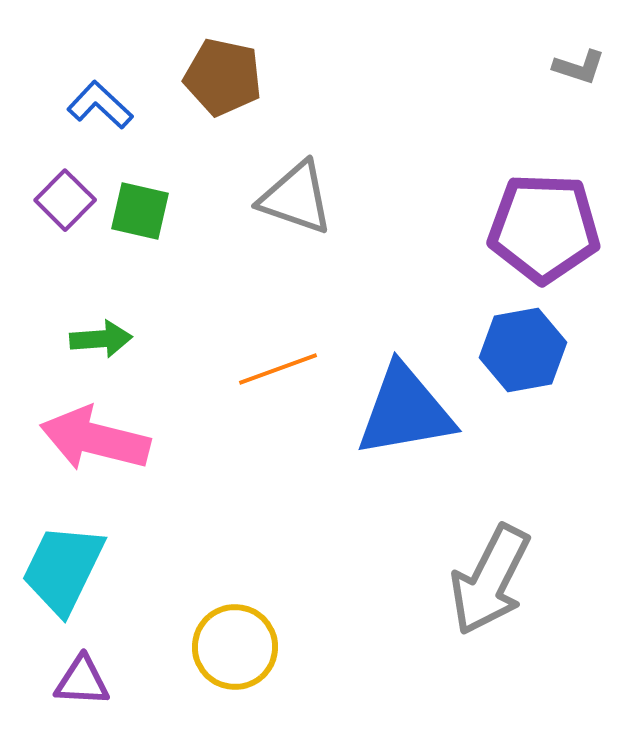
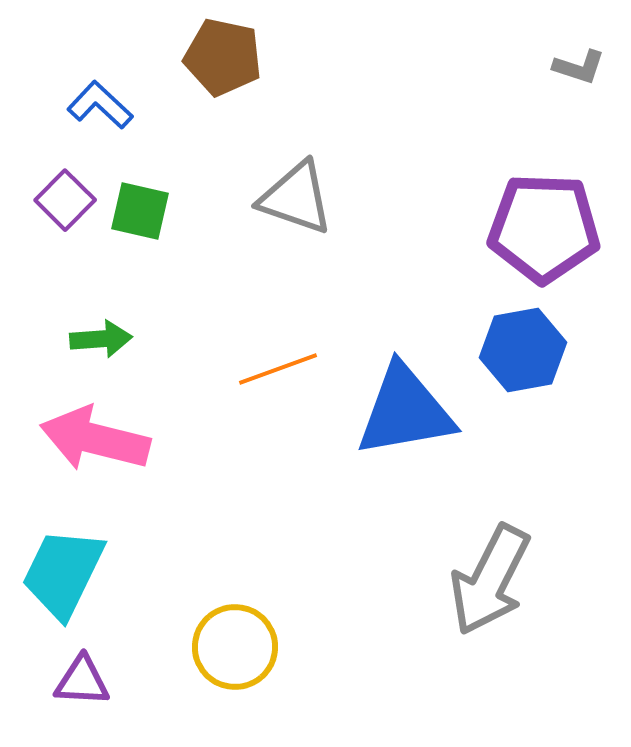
brown pentagon: moved 20 px up
cyan trapezoid: moved 4 px down
